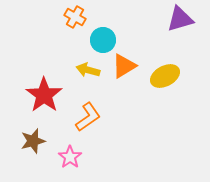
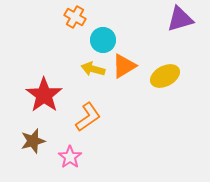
yellow arrow: moved 5 px right, 1 px up
